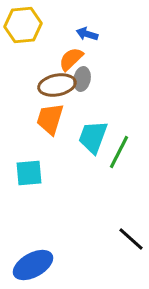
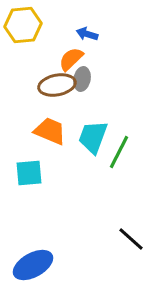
orange trapezoid: moved 12 px down; rotated 96 degrees clockwise
